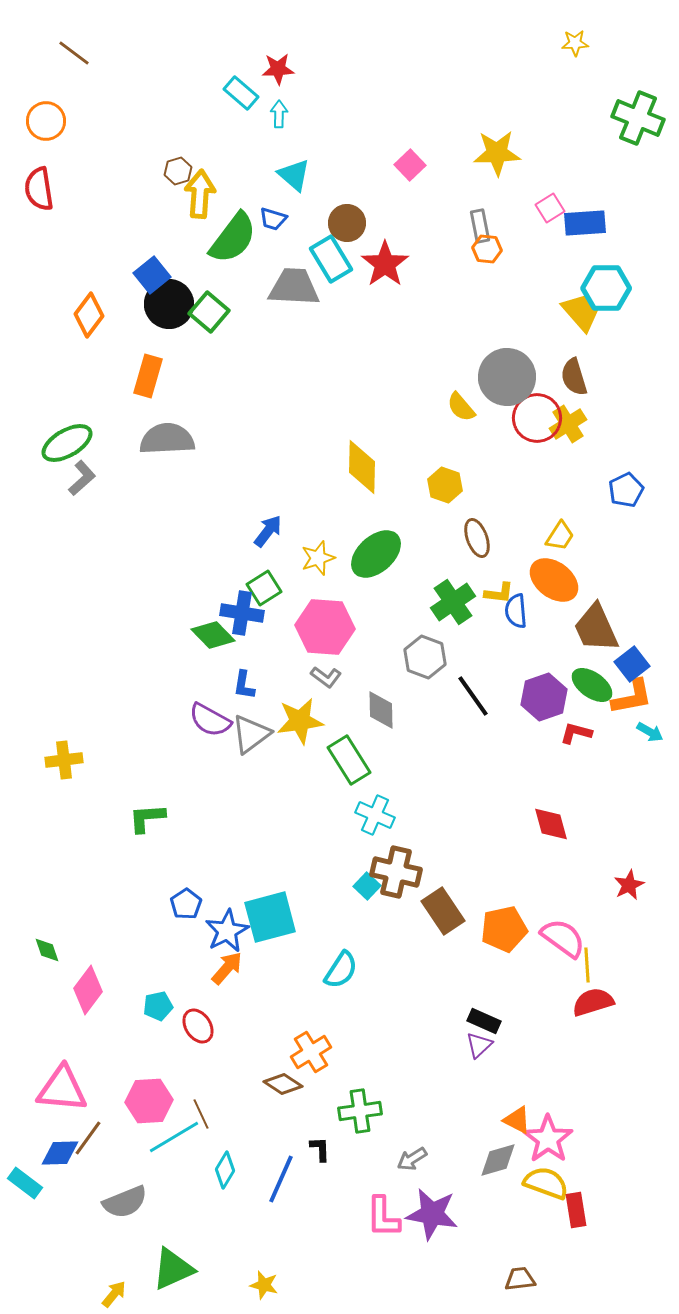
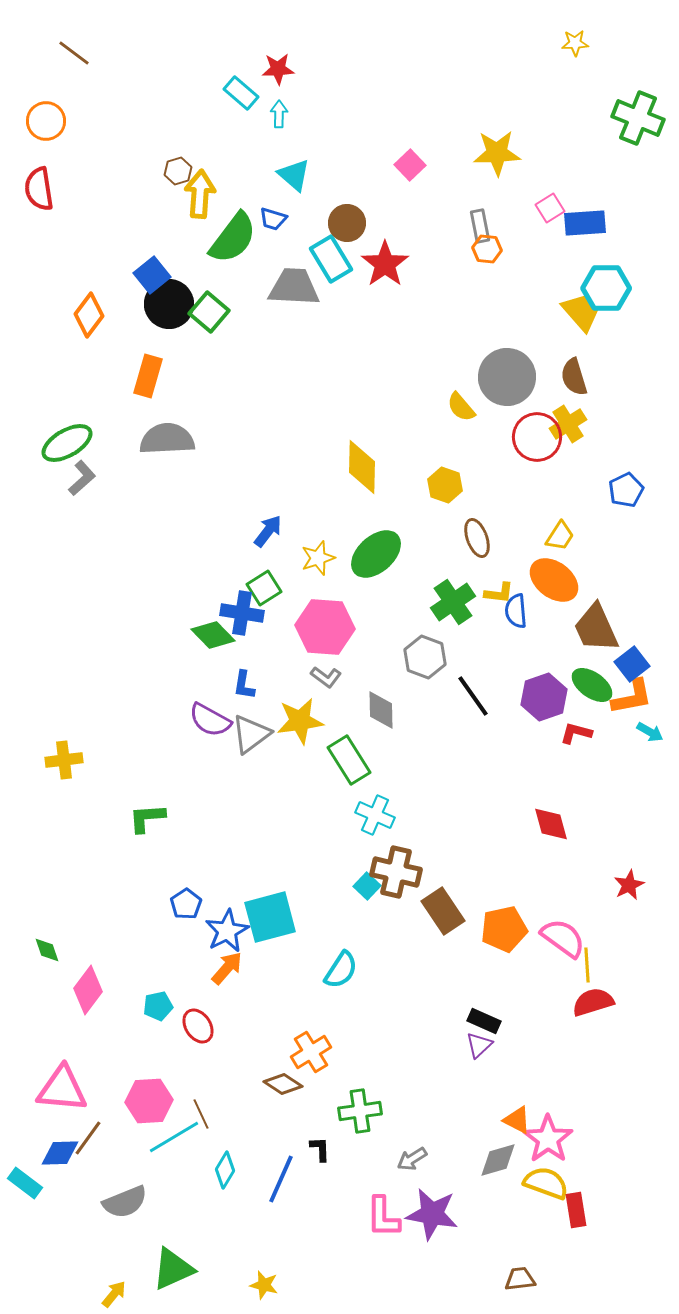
red circle at (537, 418): moved 19 px down
